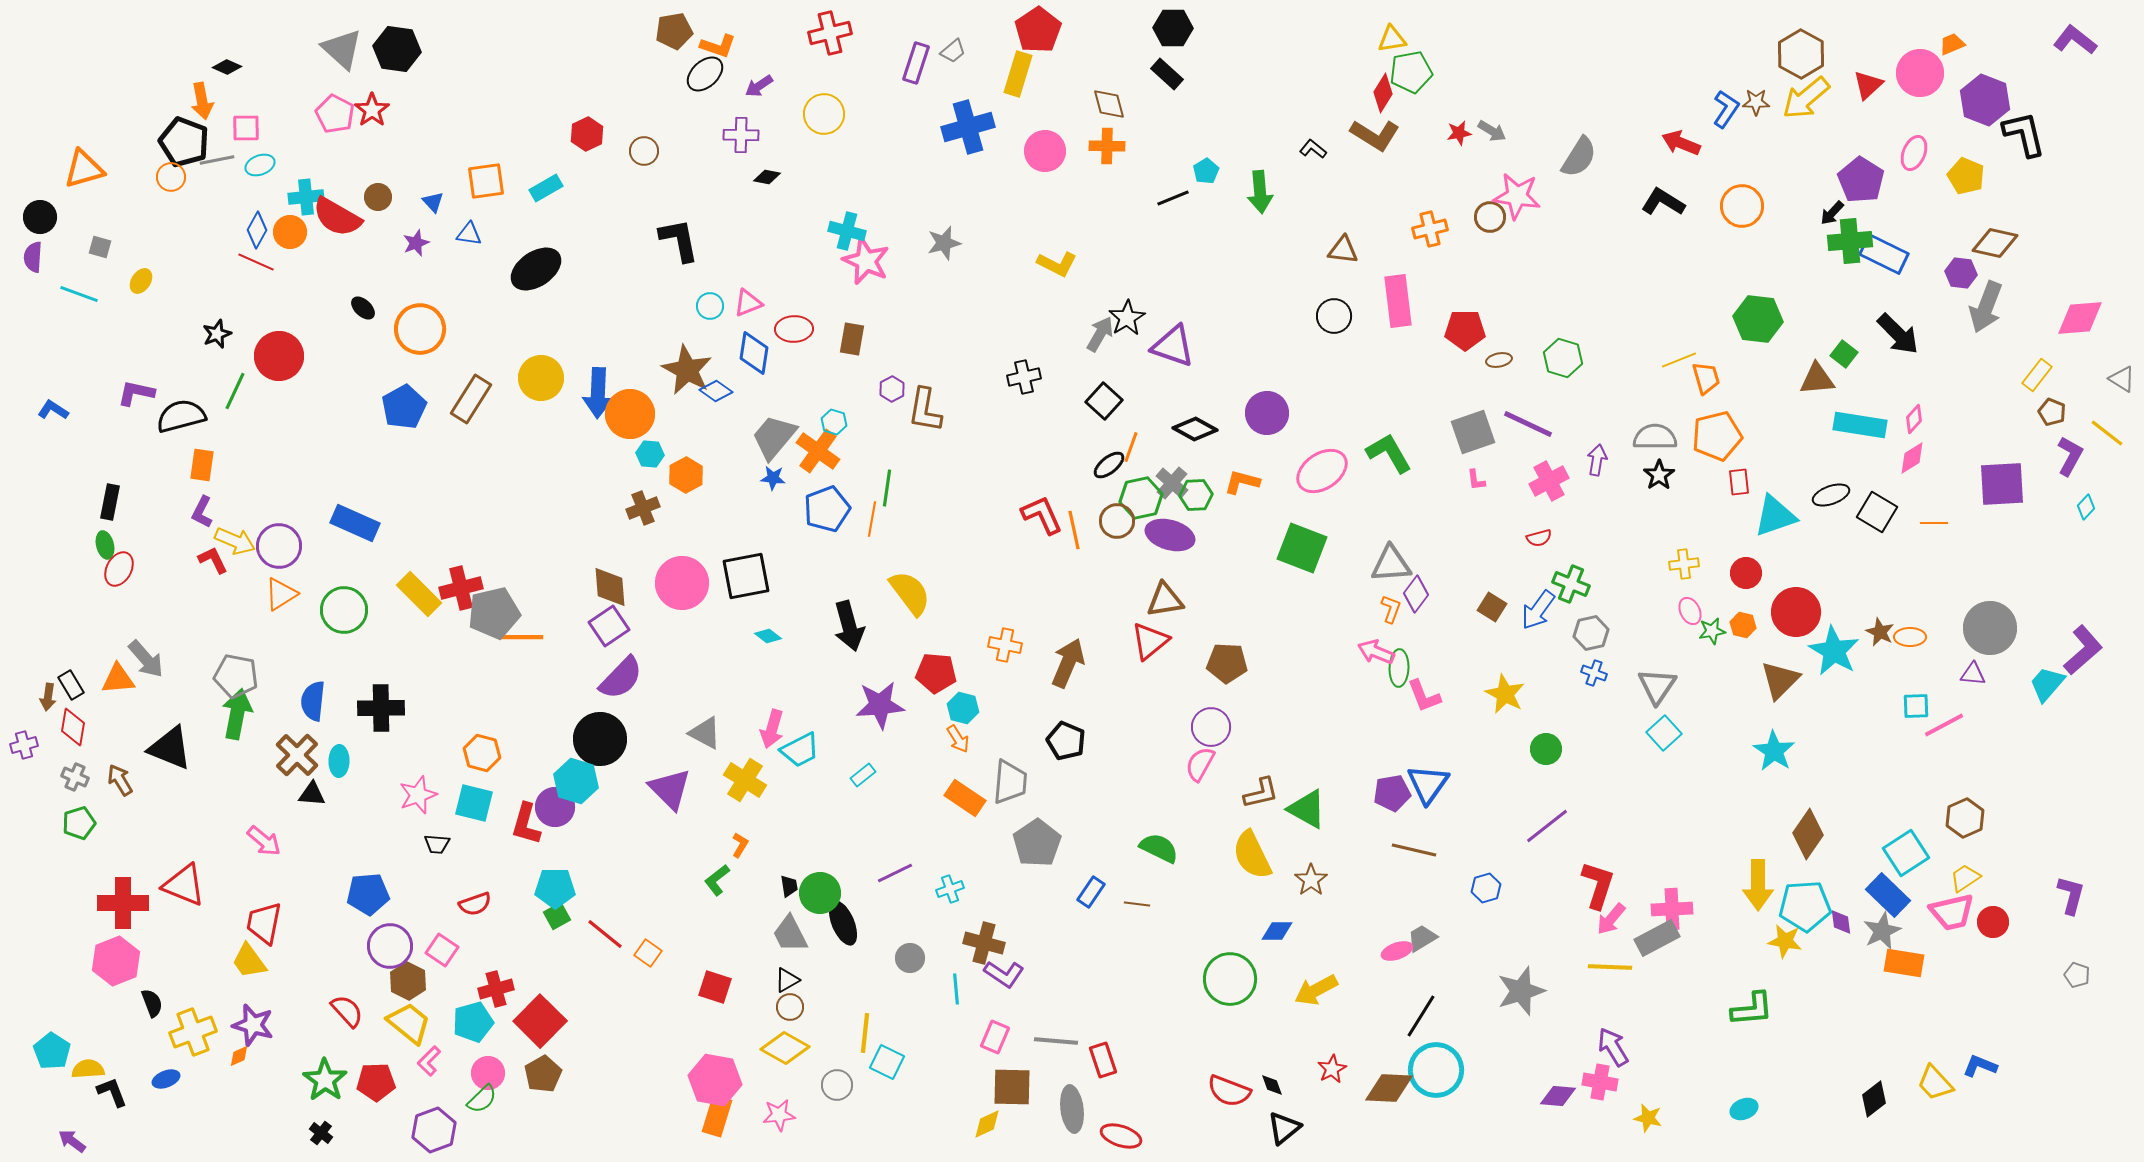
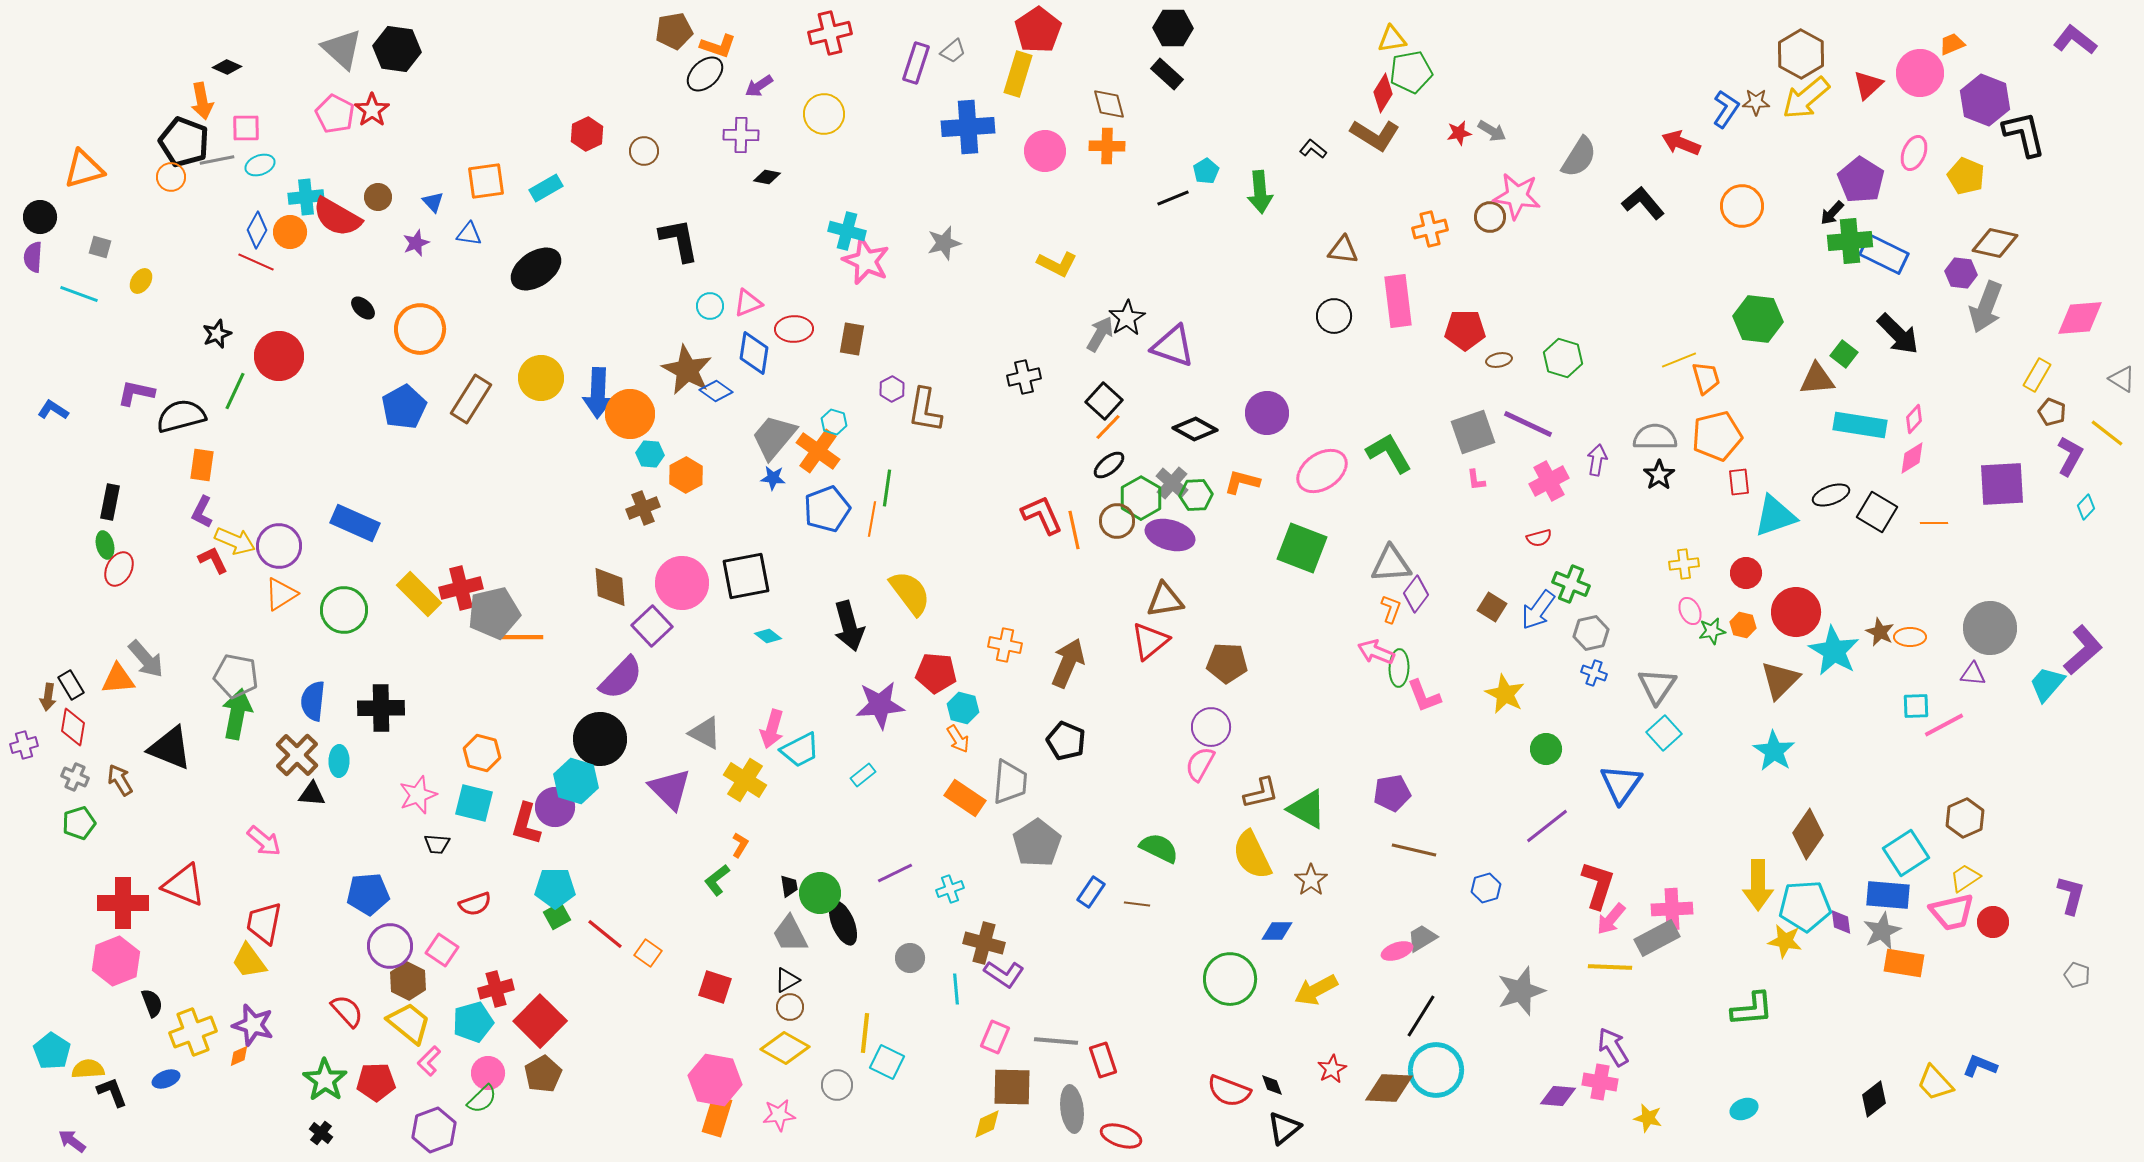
blue cross at (968, 127): rotated 12 degrees clockwise
black L-shape at (1663, 202): moved 20 px left, 1 px down; rotated 18 degrees clockwise
yellow rectangle at (2037, 375): rotated 8 degrees counterclockwise
orange line at (1131, 447): moved 23 px left, 20 px up; rotated 24 degrees clockwise
green hexagon at (1141, 498): rotated 18 degrees counterclockwise
purple square at (609, 626): moved 43 px right; rotated 9 degrees counterclockwise
blue triangle at (1428, 784): moved 193 px right
blue rectangle at (1888, 895): rotated 39 degrees counterclockwise
